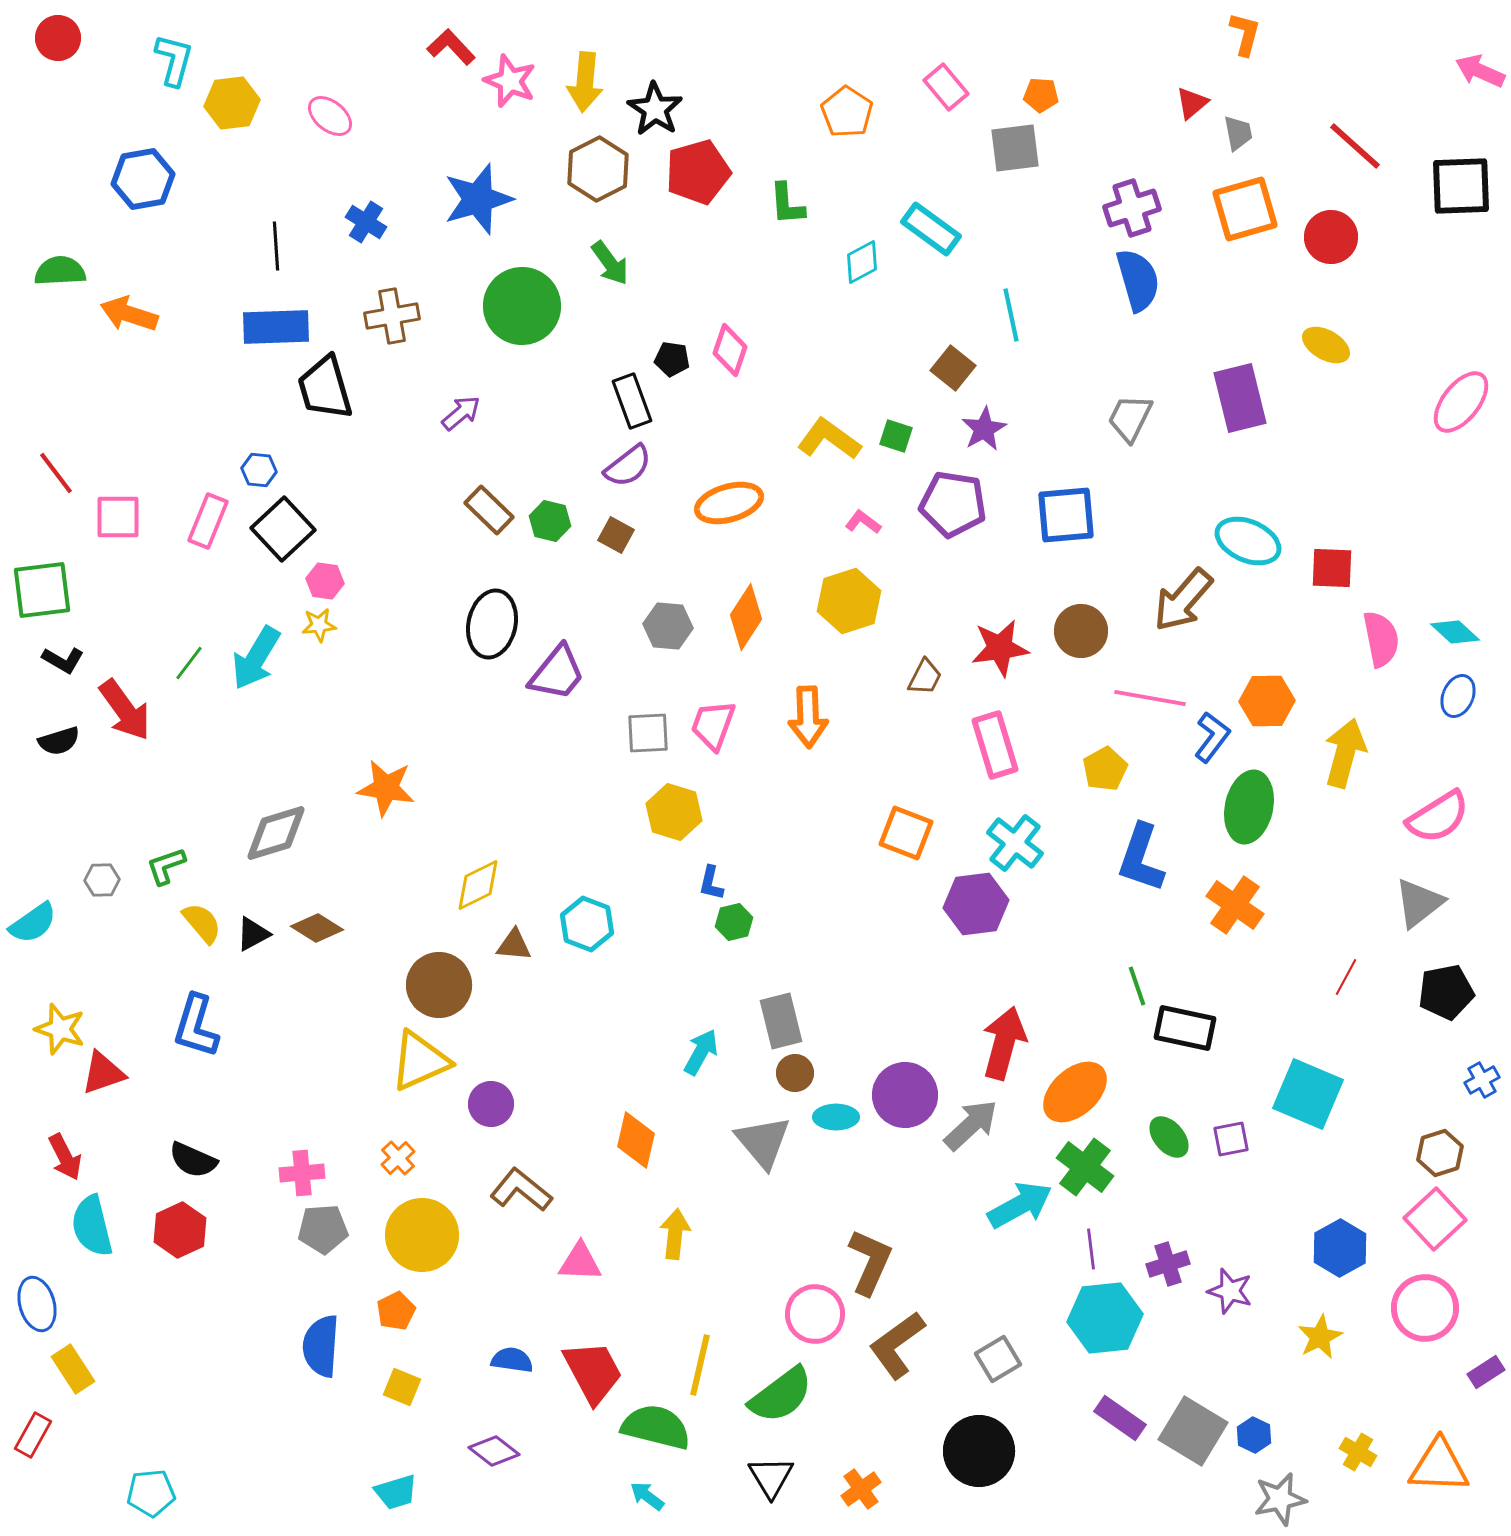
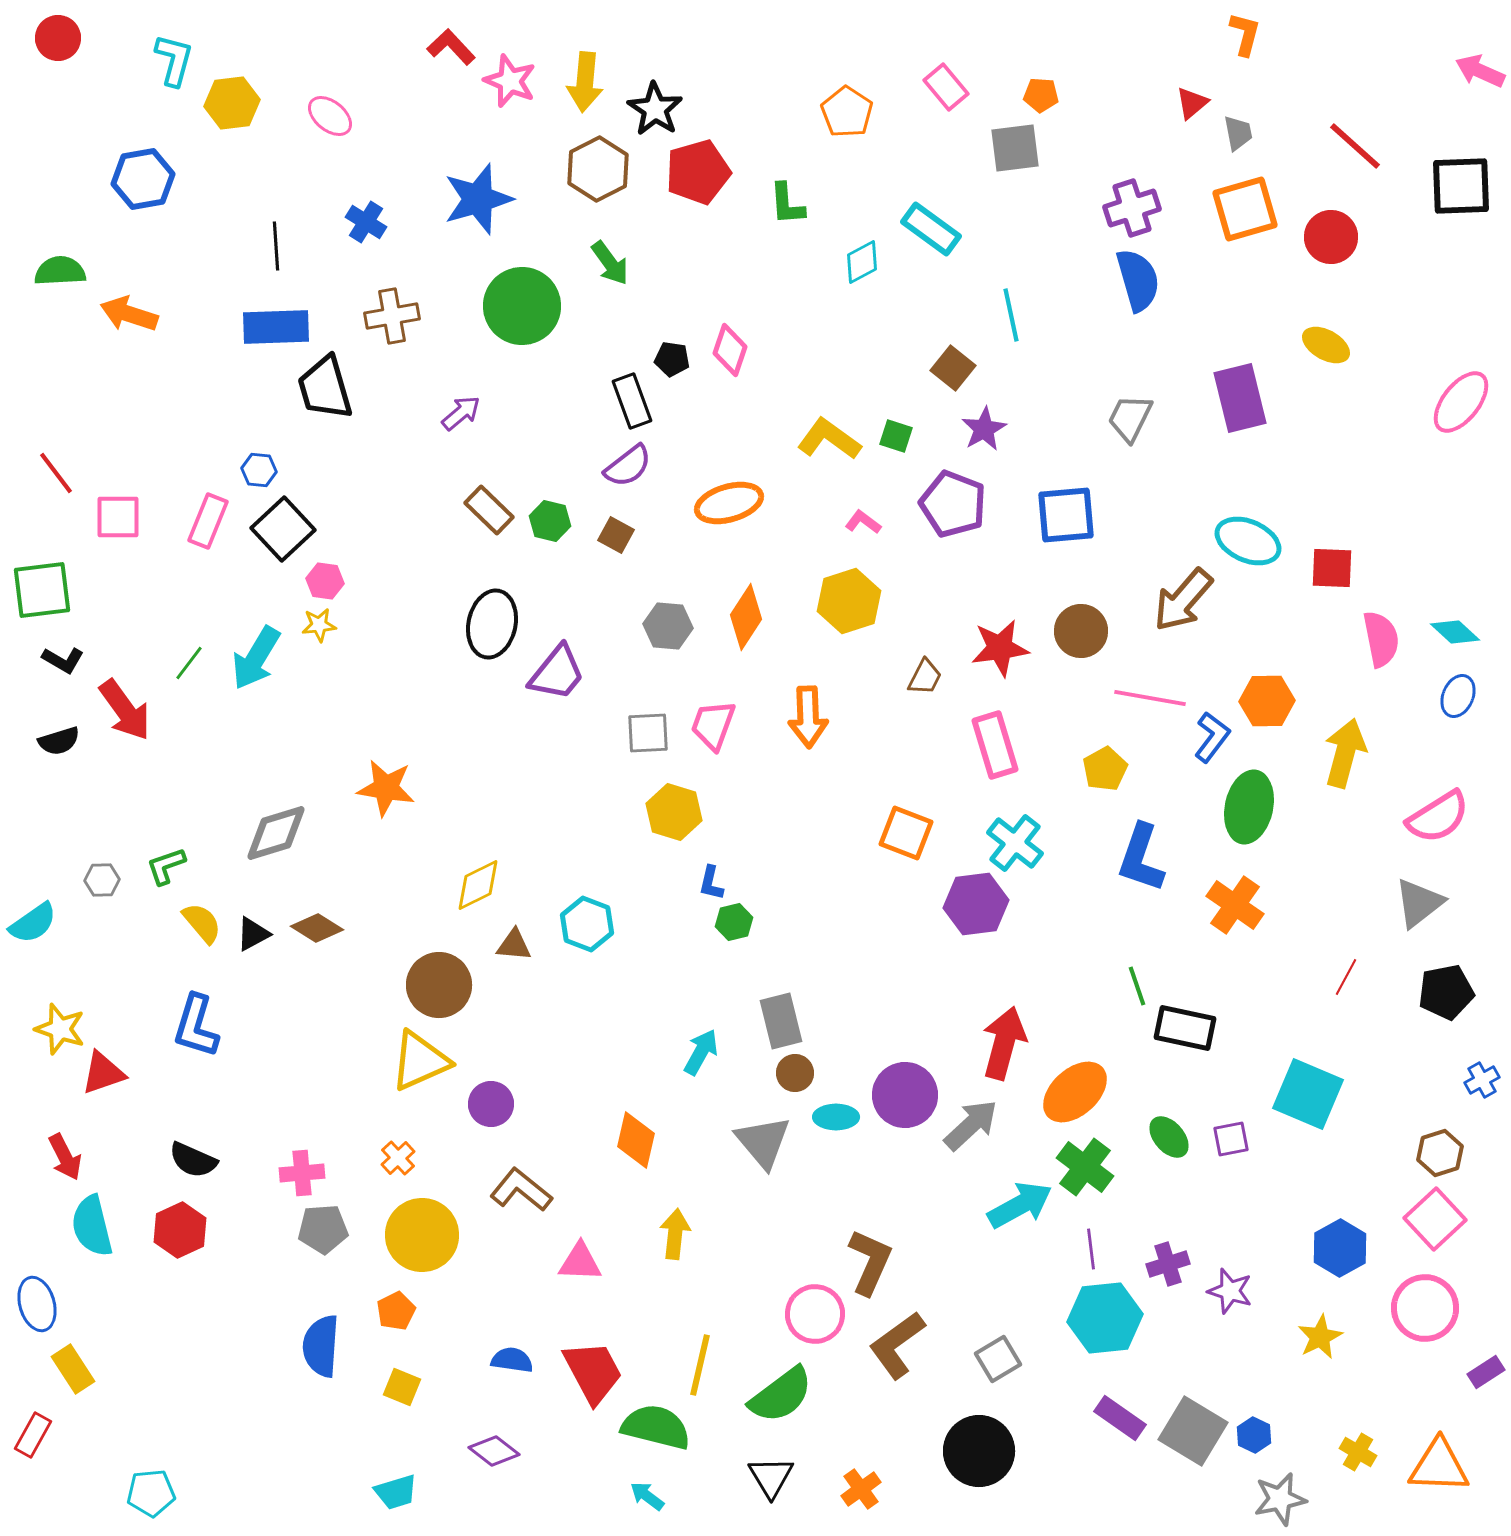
purple pentagon at (953, 504): rotated 12 degrees clockwise
